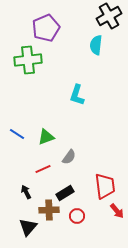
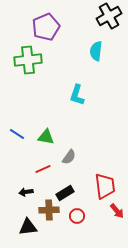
purple pentagon: moved 1 px up
cyan semicircle: moved 6 px down
green triangle: rotated 30 degrees clockwise
black arrow: rotated 72 degrees counterclockwise
black triangle: rotated 42 degrees clockwise
